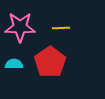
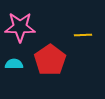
yellow line: moved 22 px right, 7 px down
red pentagon: moved 2 px up
